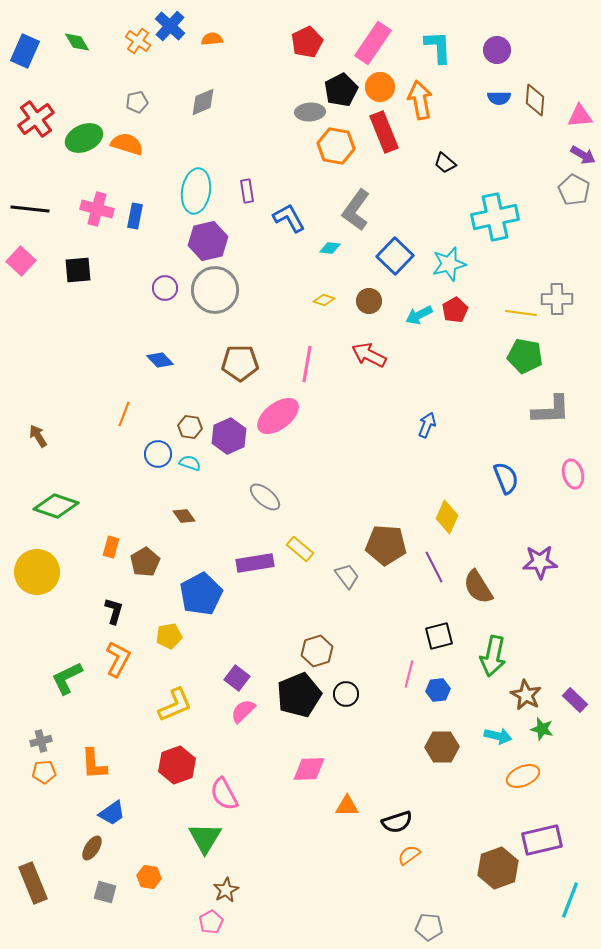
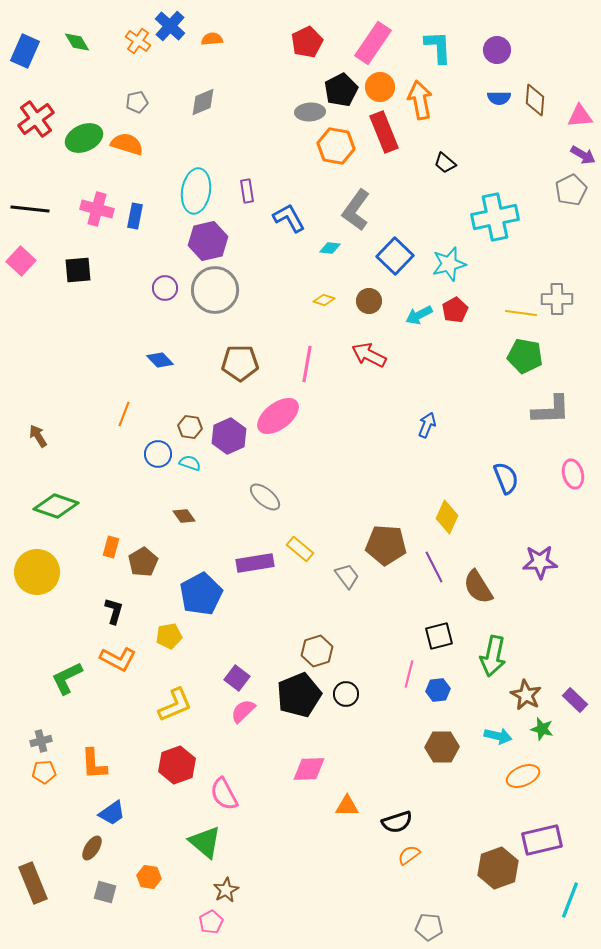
gray pentagon at (574, 190): moved 3 px left; rotated 16 degrees clockwise
brown pentagon at (145, 562): moved 2 px left
orange L-shape at (118, 659): rotated 90 degrees clockwise
green triangle at (205, 838): moved 4 px down; rotated 21 degrees counterclockwise
